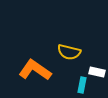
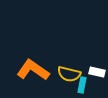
yellow semicircle: moved 22 px down
orange L-shape: moved 2 px left
